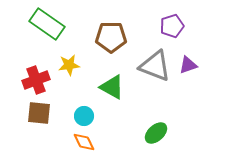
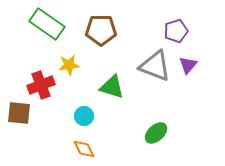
purple pentagon: moved 4 px right, 5 px down
brown pentagon: moved 10 px left, 7 px up
purple triangle: rotated 30 degrees counterclockwise
red cross: moved 5 px right, 5 px down
green triangle: rotated 12 degrees counterclockwise
brown square: moved 20 px left
orange diamond: moved 7 px down
